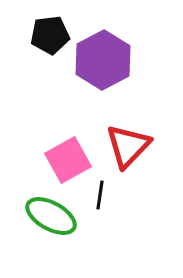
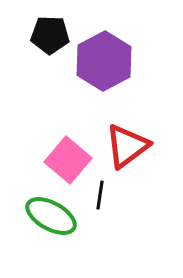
black pentagon: rotated 9 degrees clockwise
purple hexagon: moved 1 px right, 1 px down
red triangle: moved 1 px left; rotated 9 degrees clockwise
pink square: rotated 21 degrees counterclockwise
